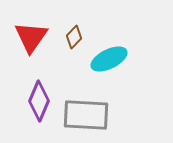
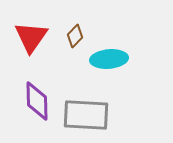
brown diamond: moved 1 px right, 1 px up
cyan ellipse: rotated 21 degrees clockwise
purple diamond: moved 2 px left; rotated 24 degrees counterclockwise
